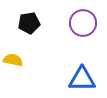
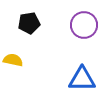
purple circle: moved 1 px right, 2 px down
